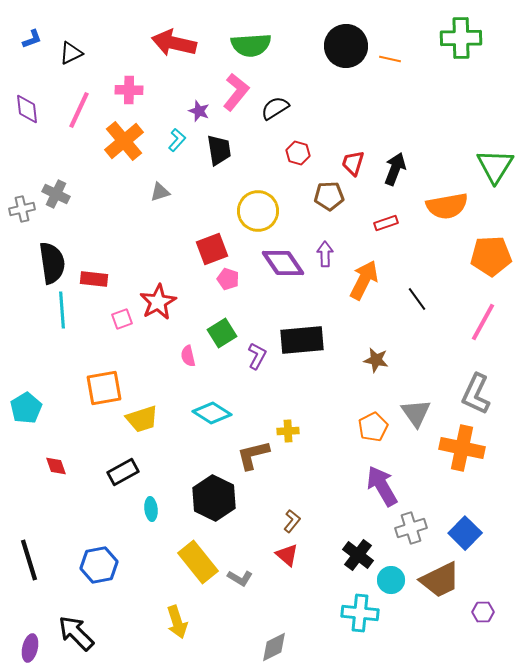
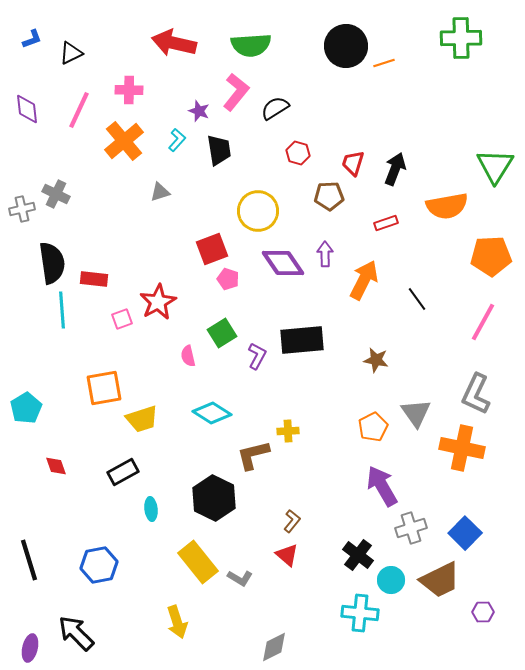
orange line at (390, 59): moved 6 px left, 4 px down; rotated 30 degrees counterclockwise
